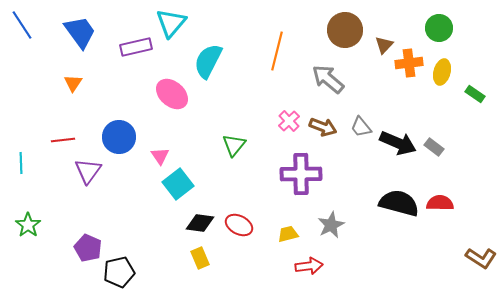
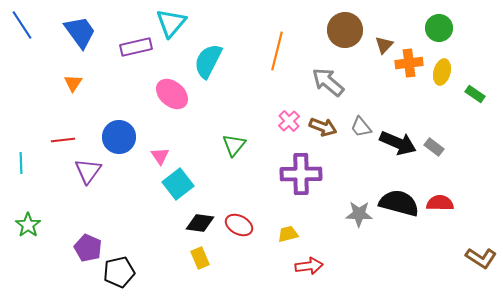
gray arrow: moved 3 px down
gray star: moved 28 px right, 11 px up; rotated 28 degrees clockwise
